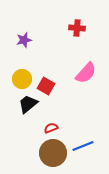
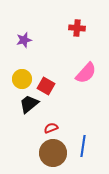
black trapezoid: moved 1 px right
blue line: rotated 60 degrees counterclockwise
